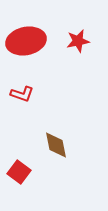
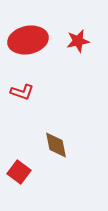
red ellipse: moved 2 px right, 1 px up
red L-shape: moved 2 px up
